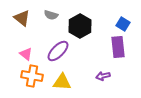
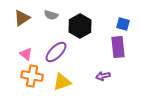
brown triangle: rotated 48 degrees clockwise
blue square: rotated 16 degrees counterclockwise
purple ellipse: moved 2 px left, 1 px down
yellow triangle: rotated 24 degrees counterclockwise
